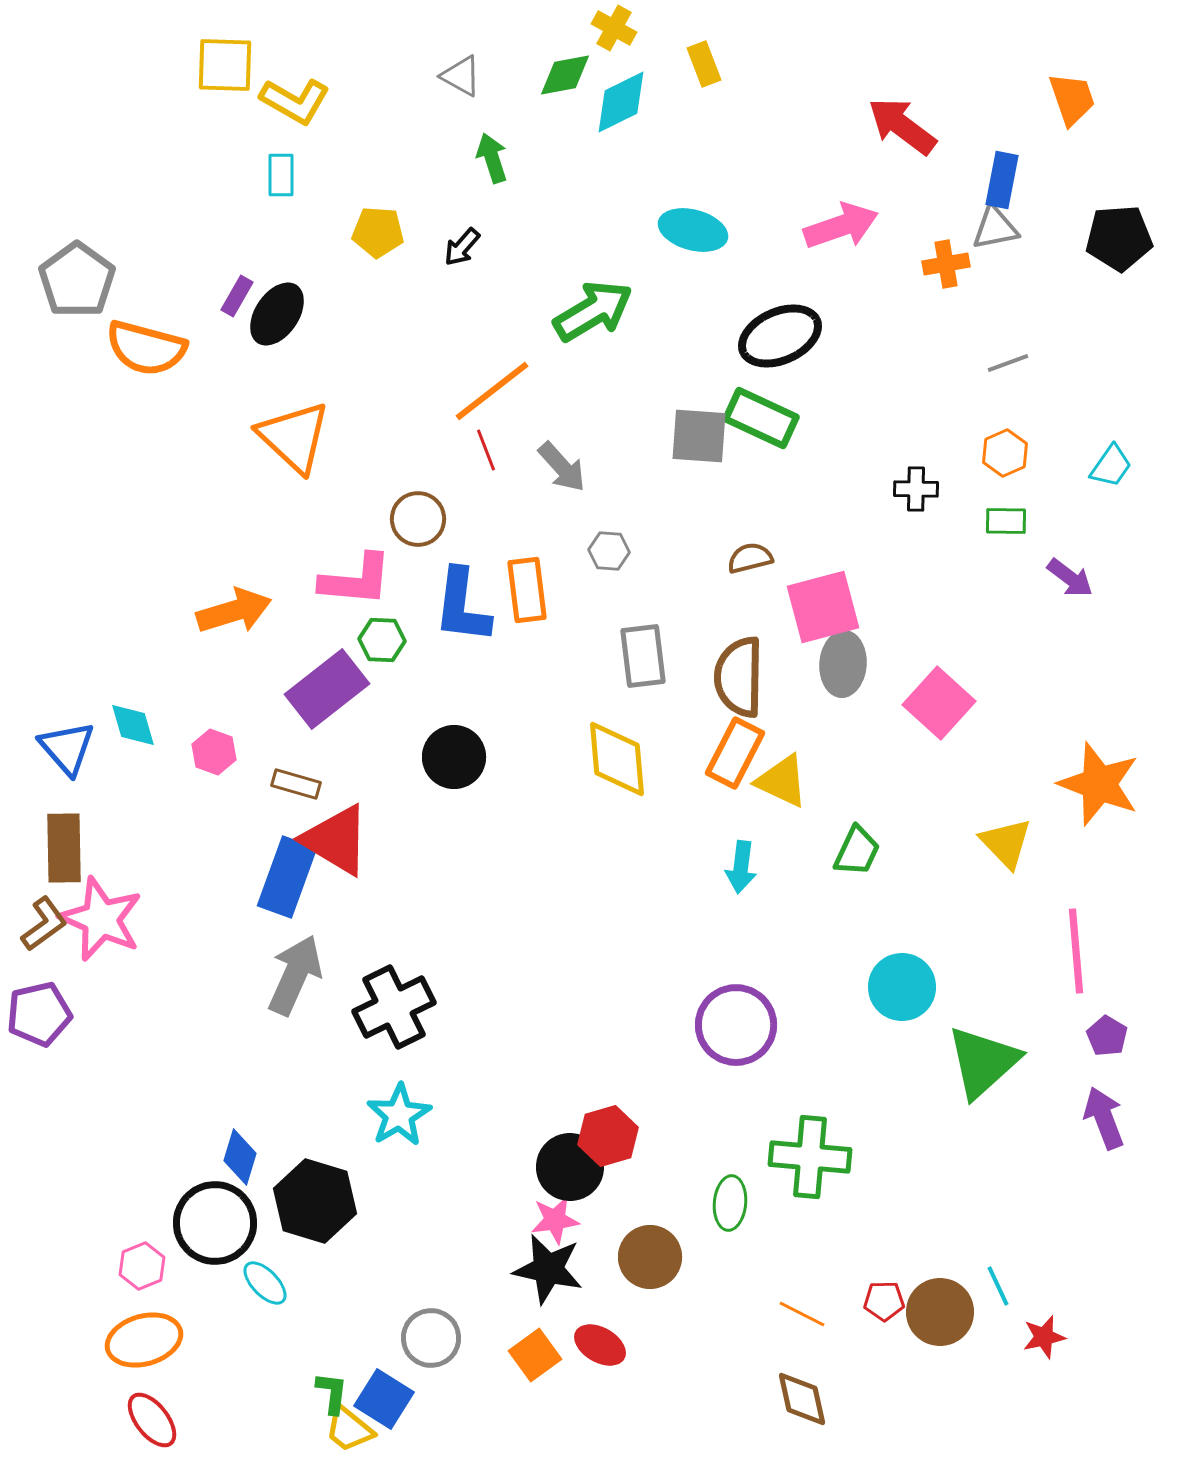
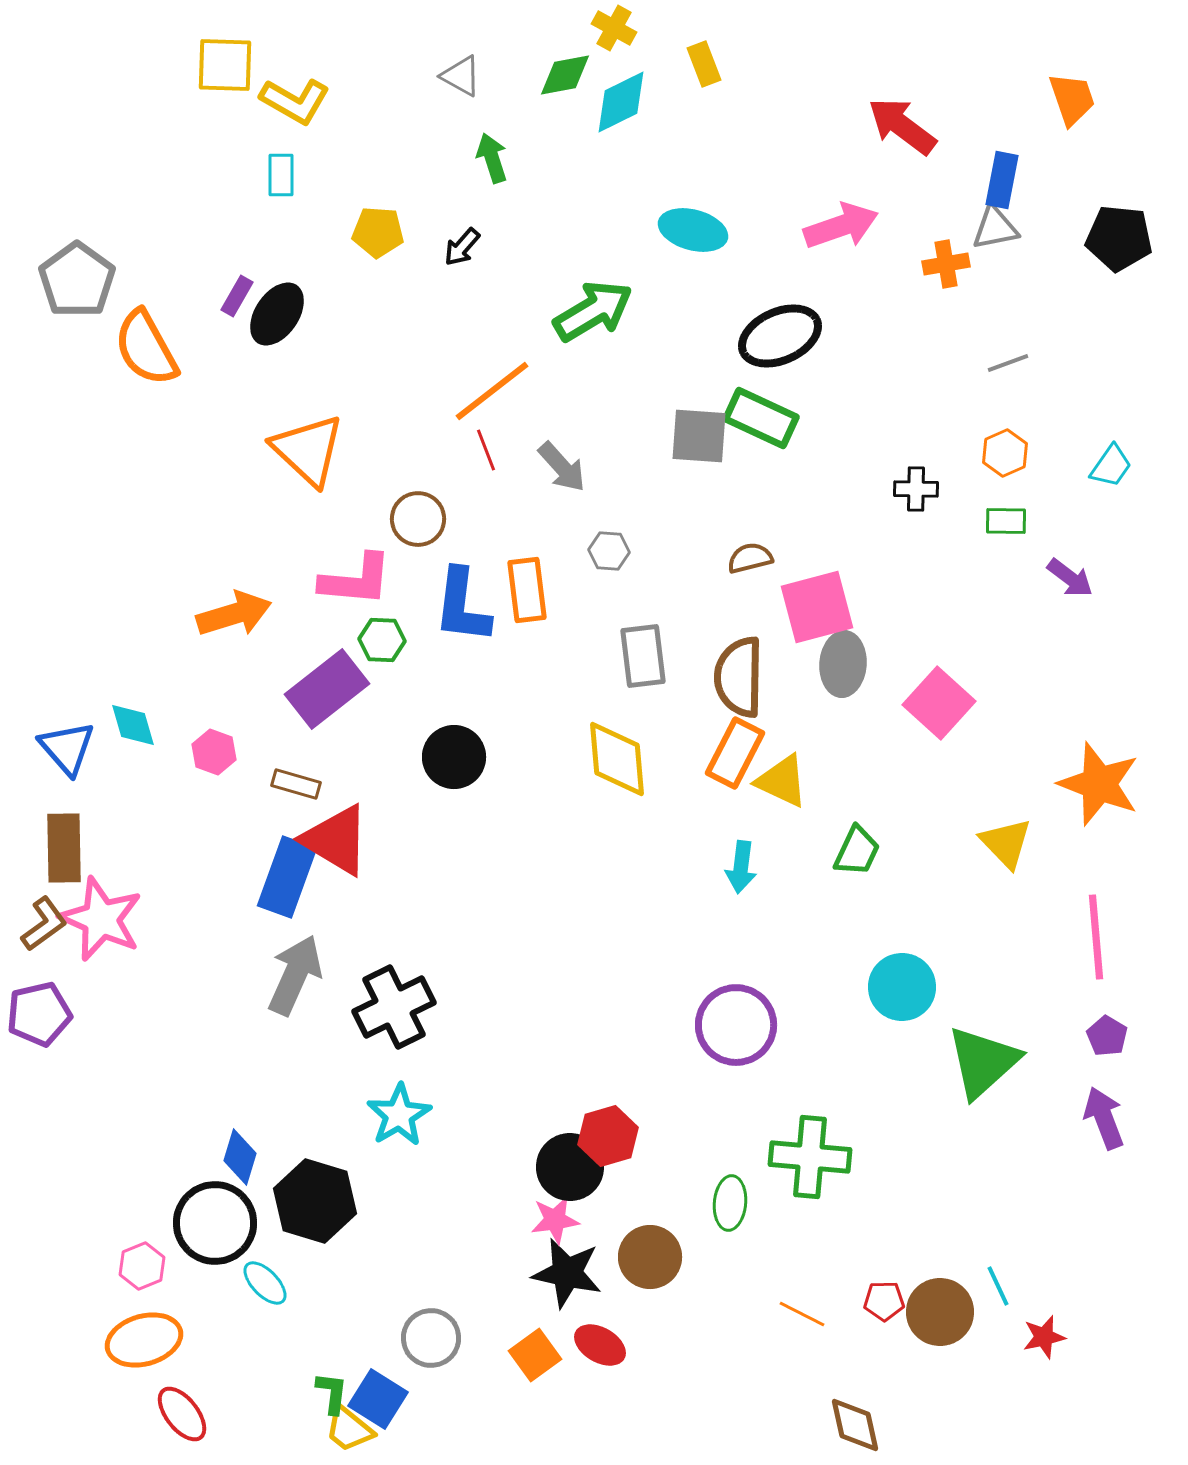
black pentagon at (1119, 238): rotated 10 degrees clockwise
orange semicircle at (146, 348): rotated 46 degrees clockwise
orange triangle at (294, 437): moved 14 px right, 13 px down
pink square at (823, 607): moved 6 px left
orange arrow at (234, 611): moved 3 px down
pink line at (1076, 951): moved 20 px right, 14 px up
black star at (548, 1269): moved 19 px right, 4 px down
blue square at (384, 1399): moved 6 px left
brown diamond at (802, 1399): moved 53 px right, 26 px down
red ellipse at (152, 1420): moved 30 px right, 6 px up
